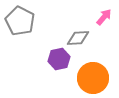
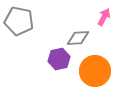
pink arrow: rotated 12 degrees counterclockwise
gray pentagon: moved 1 px left; rotated 16 degrees counterclockwise
orange circle: moved 2 px right, 7 px up
